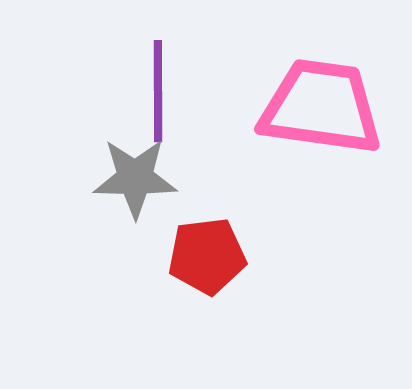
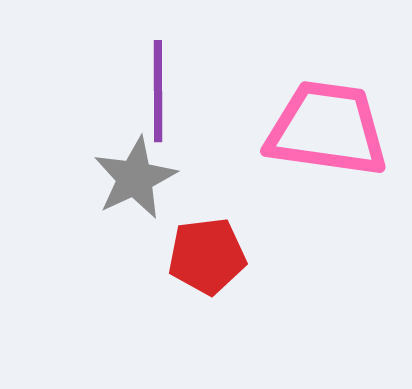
pink trapezoid: moved 6 px right, 22 px down
gray star: rotated 26 degrees counterclockwise
